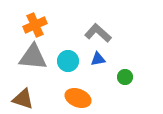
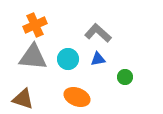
cyan circle: moved 2 px up
orange ellipse: moved 1 px left, 1 px up
